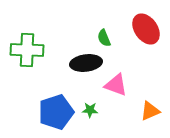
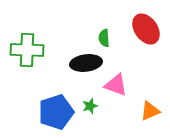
green semicircle: rotated 18 degrees clockwise
green star: moved 4 px up; rotated 21 degrees counterclockwise
